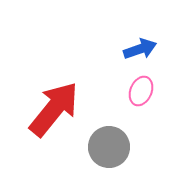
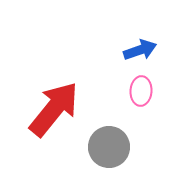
blue arrow: moved 1 px down
pink ellipse: rotated 20 degrees counterclockwise
